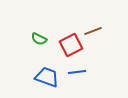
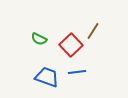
brown line: rotated 36 degrees counterclockwise
red square: rotated 15 degrees counterclockwise
